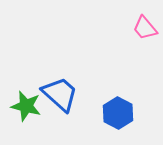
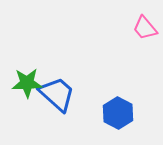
blue trapezoid: moved 3 px left
green star: moved 1 px right, 23 px up; rotated 16 degrees counterclockwise
